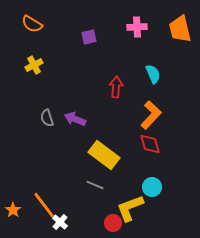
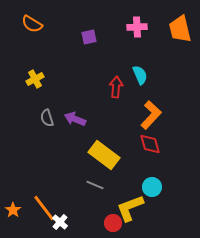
yellow cross: moved 1 px right, 14 px down
cyan semicircle: moved 13 px left, 1 px down
orange line: moved 3 px down
